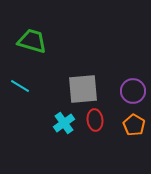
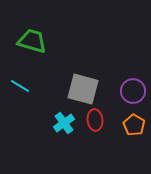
gray square: rotated 20 degrees clockwise
